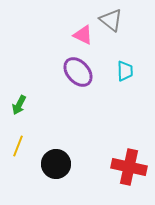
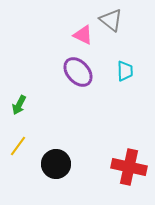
yellow line: rotated 15 degrees clockwise
